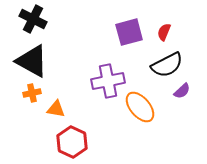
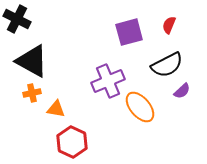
black cross: moved 16 px left
red semicircle: moved 5 px right, 7 px up
purple cross: rotated 12 degrees counterclockwise
